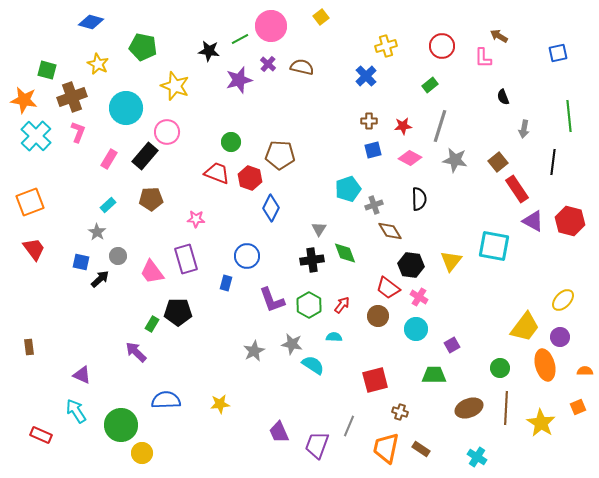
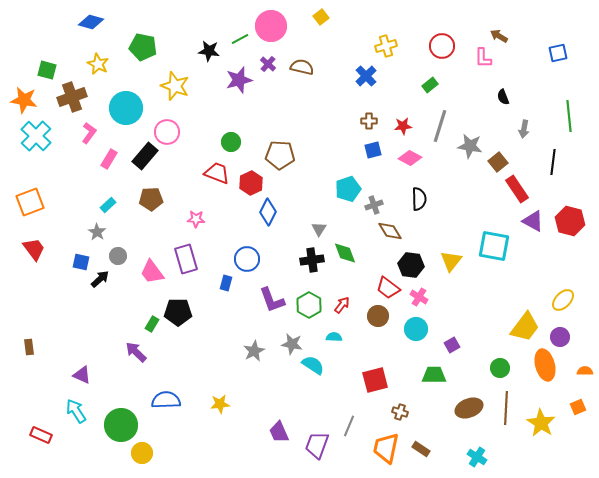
pink L-shape at (78, 132): moved 11 px right, 1 px down; rotated 15 degrees clockwise
gray star at (455, 160): moved 15 px right, 14 px up
red hexagon at (250, 178): moved 1 px right, 5 px down; rotated 15 degrees clockwise
blue diamond at (271, 208): moved 3 px left, 4 px down
blue circle at (247, 256): moved 3 px down
